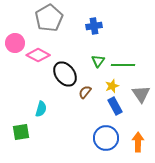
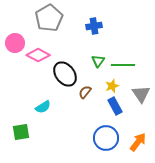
cyan semicircle: moved 2 px right, 2 px up; rotated 42 degrees clockwise
orange arrow: rotated 36 degrees clockwise
